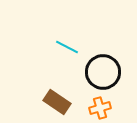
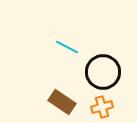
brown rectangle: moved 5 px right
orange cross: moved 2 px right, 1 px up
